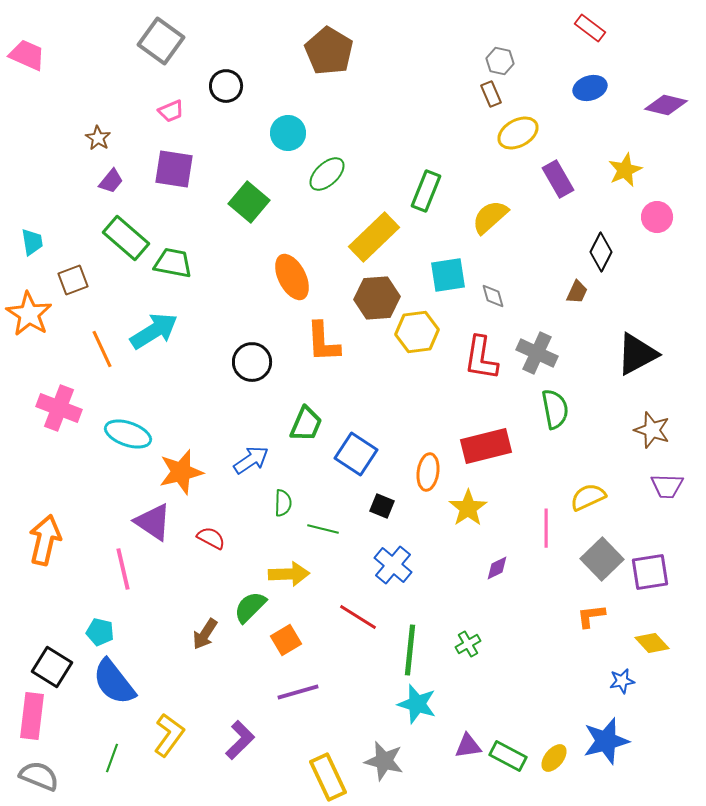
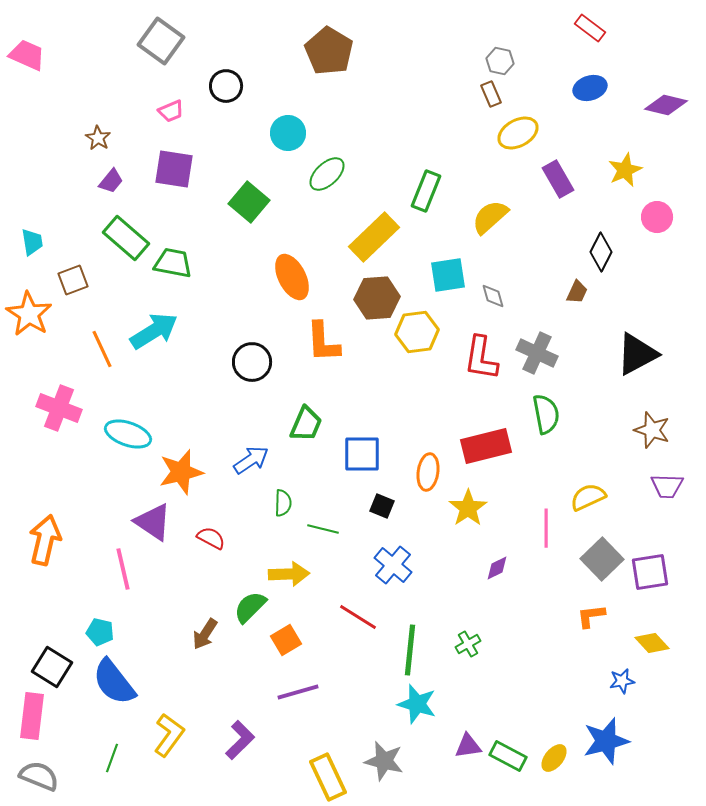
green semicircle at (555, 409): moved 9 px left, 5 px down
blue square at (356, 454): moved 6 px right; rotated 33 degrees counterclockwise
